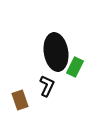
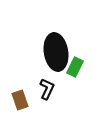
black L-shape: moved 3 px down
